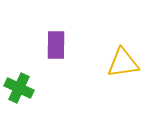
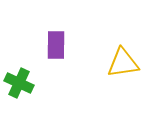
green cross: moved 5 px up
